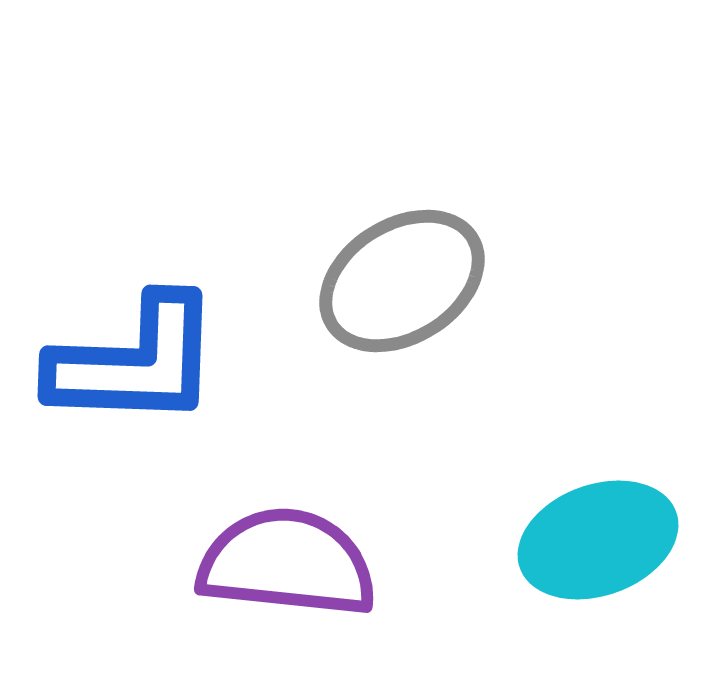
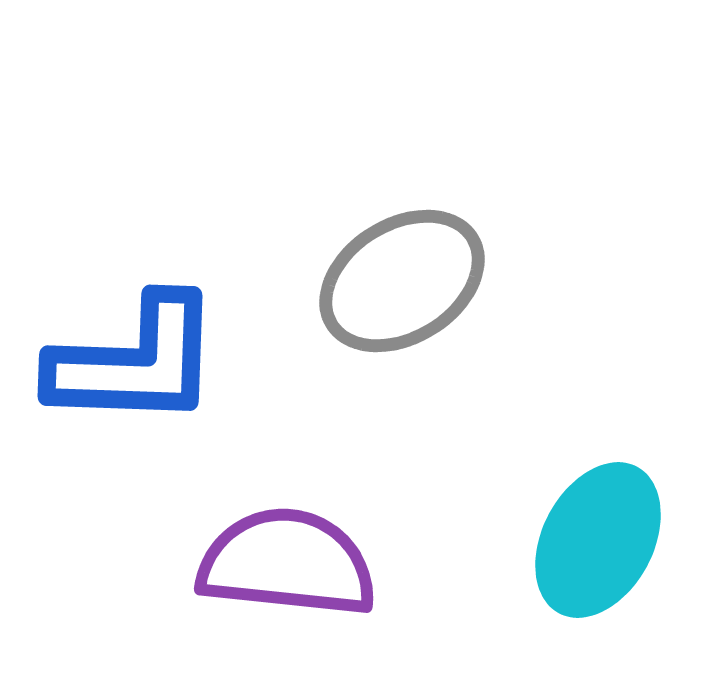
cyan ellipse: rotated 42 degrees counterclockwise
